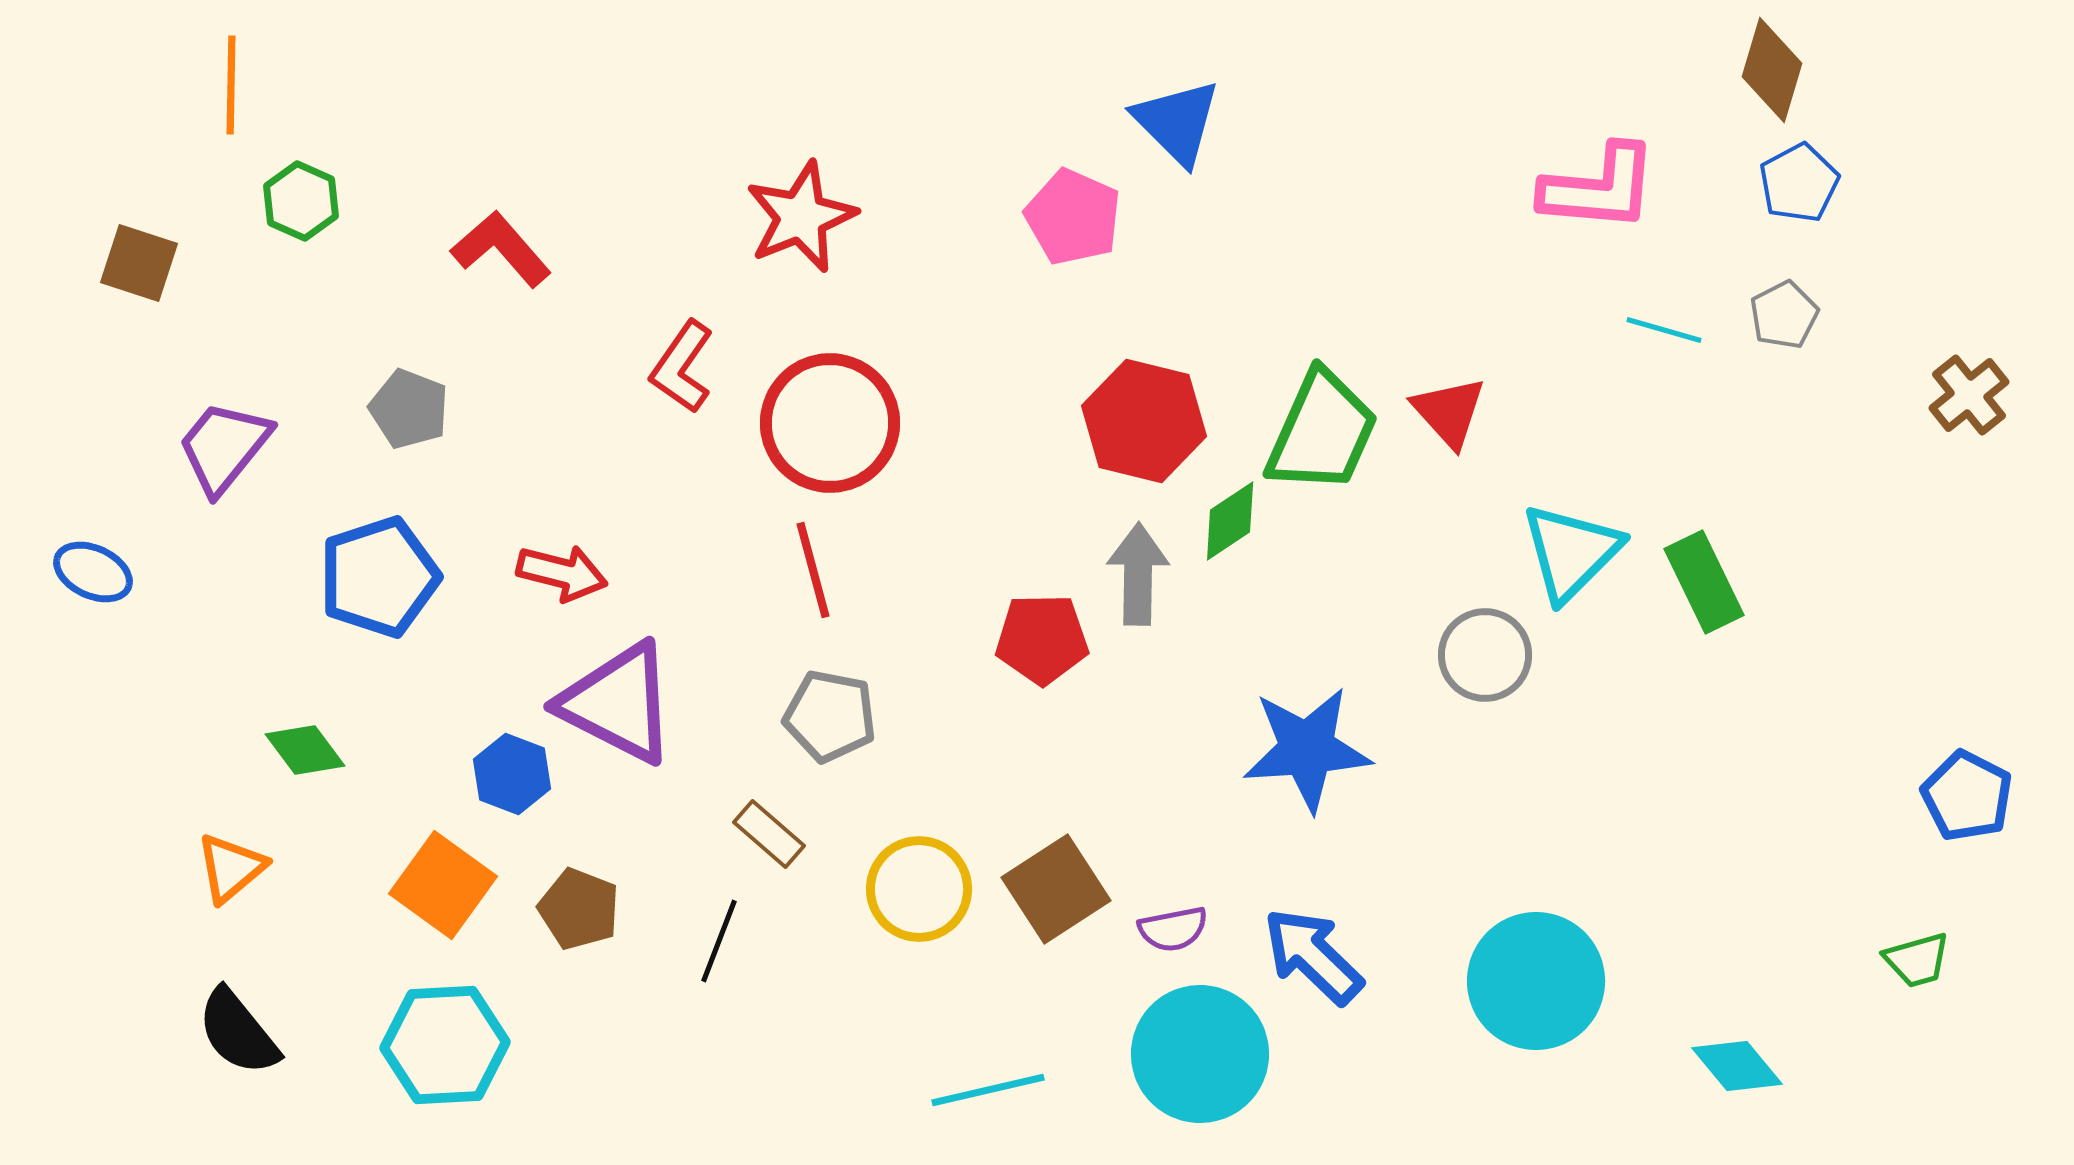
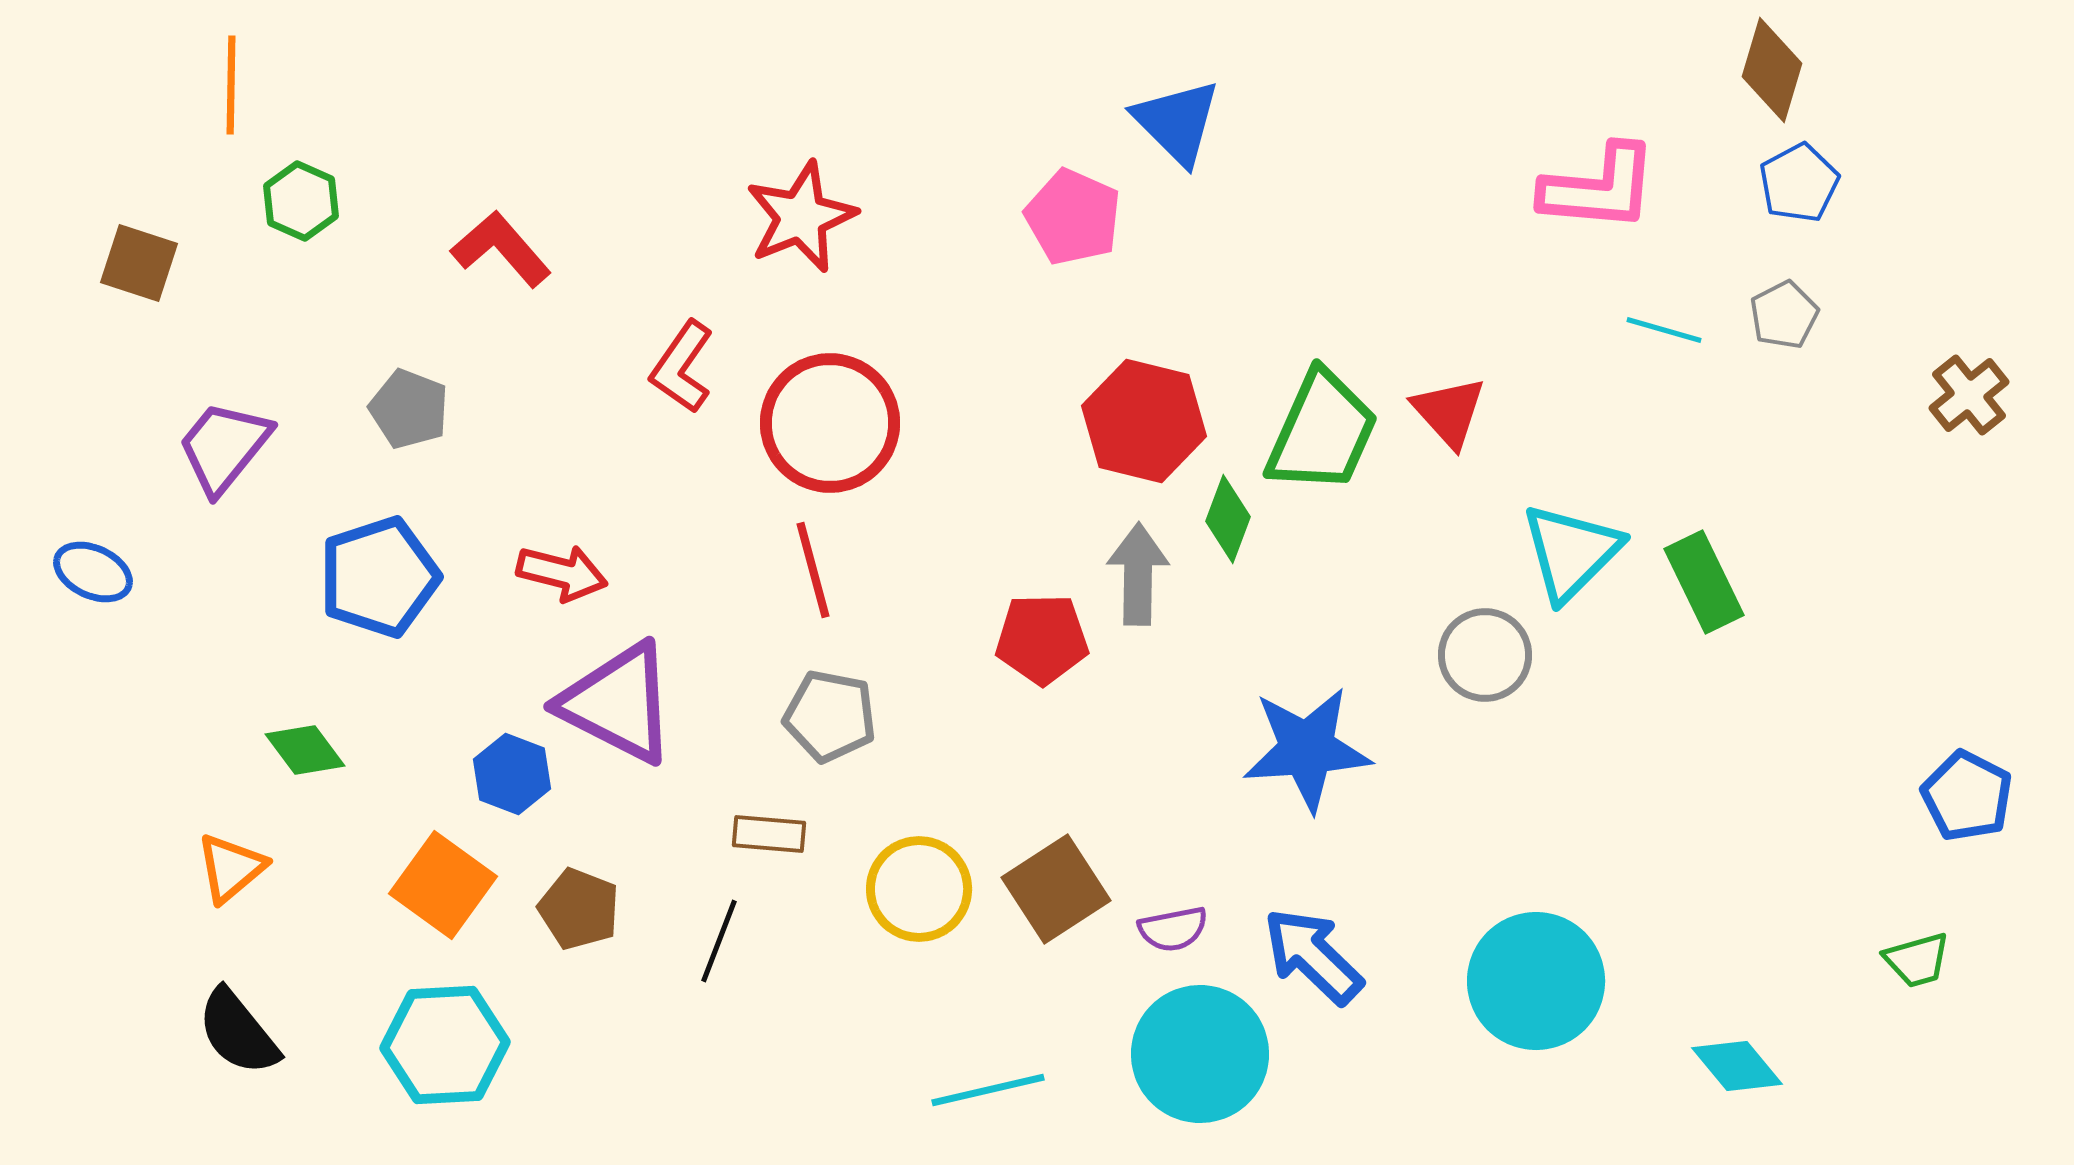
green diamond at (1230, 521): moved 2 px left, 2 px up; rotated 36 degrees counterclockwise
brown rectangle at (769, 834): rotated 36 degrees counterclockwise
